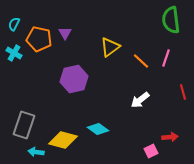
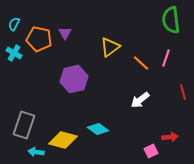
orange line: moved 2 px down
